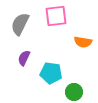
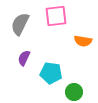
orange semicircle: moved 1 px up
